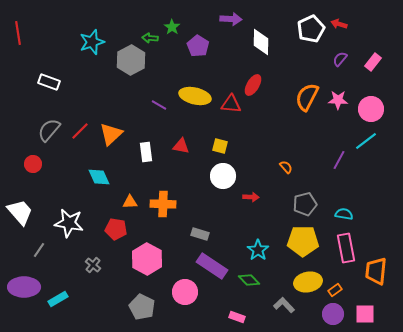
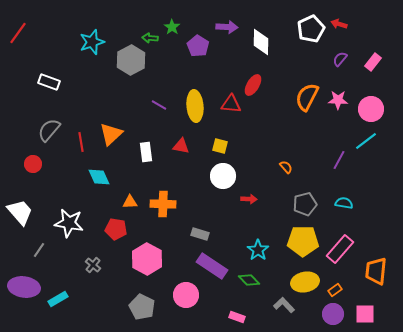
purple arrow at (231, 19): moved 4 px left, 8 px down
red line at (18, 33): rotated 45 degrees clockwise
yellow ellipse at (195, 96): moved 10 px down; rotated 72 degrees clockwise
red line at (80, 131): moved 1 px right, 11 px down; rotated 54 degrees counterclockwise
red arrow at (251, 197): moved 2 px left, 2 px down
cyan semicircle at (344, 214): moved 11 px up
pink rectangle at (346, 248): moved 6 px left, 1 px down; rotated 52 degrees clockwise
yellow ellipse at (308, 282): moved 3 px left
purple ellipse at (24, 287): rotated 8 degrees clockwise
pink circle at (185, 292): moved 1 px right, 3 px down
